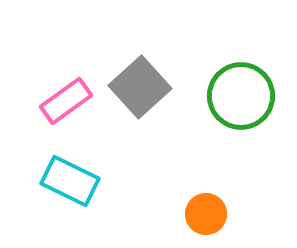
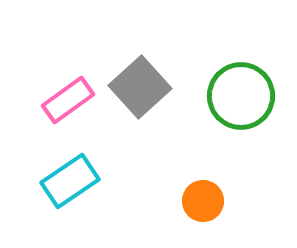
pink rectangle: moved 2 px right, 1 px up
cyan rectangle: rotated 60 degrees counterclockwise
orange circle: moved 3 px left, 13 px up
